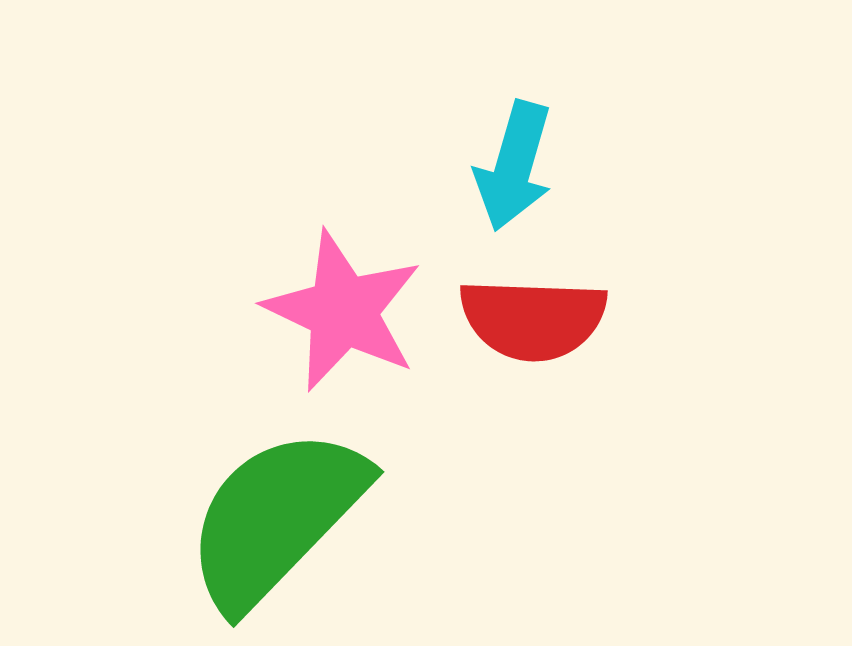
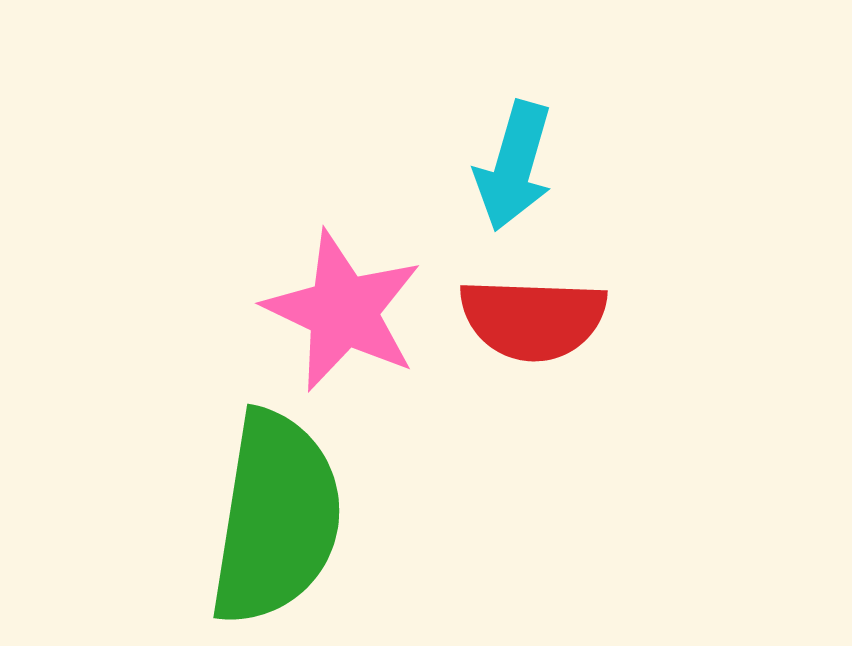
green semicircle: rotated 145 degrees clockwise
